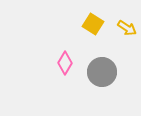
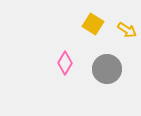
yellow arrow: moved 2 px down
gray circle: moved 5 px right, 3 px up
